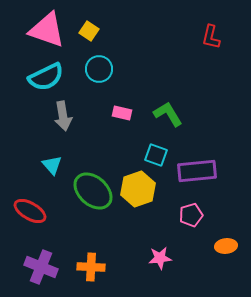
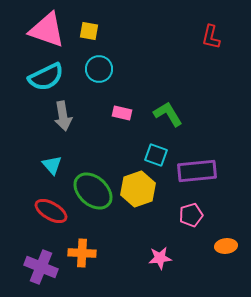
yellow square: rotated 24 degrees counterclockwise
red ellipse: moved 21 px right
orange cross: moved 9 px left, 14 px up
